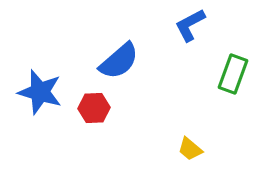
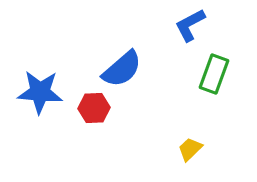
blue semicircle: moved 3 px right, 8 px down
green rectangle: moved 19 px left
blue star: rotated 12 degrees counterclockwise
yellow trapezoid: rotated 96 degrees clockwise
